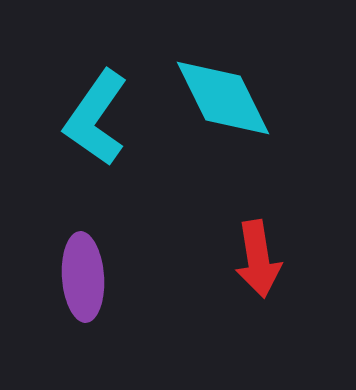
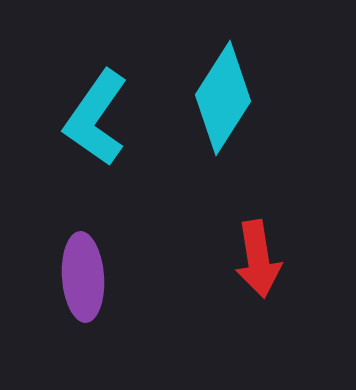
cyan diamond: rotated 59 degrees clockwise
